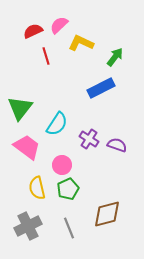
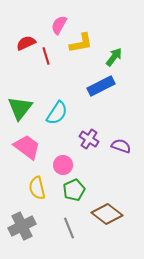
pink semicircle: rotated 18 degrees counterclockwise
red semicircle: moved 7 px left, 12 px down
yellow L-shape: rotated 145 degrees clockwise
green arrow: moved 1 px left
blue rectangle: moved 2 px up
cyan semicircle: moved 11 px up
purple semicircle: moved 4 px right, 1 px down
pink circle: moved 1 px right
green pentagon: moved 6 px right, 1 px down
brown diamond: rotated 52 degrees clockwise
gray cross: moved 6 px left
